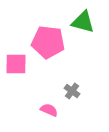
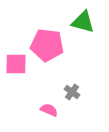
pink pentagon: moved 1 px left, 3 px down
gray cross: moved 1 px down
